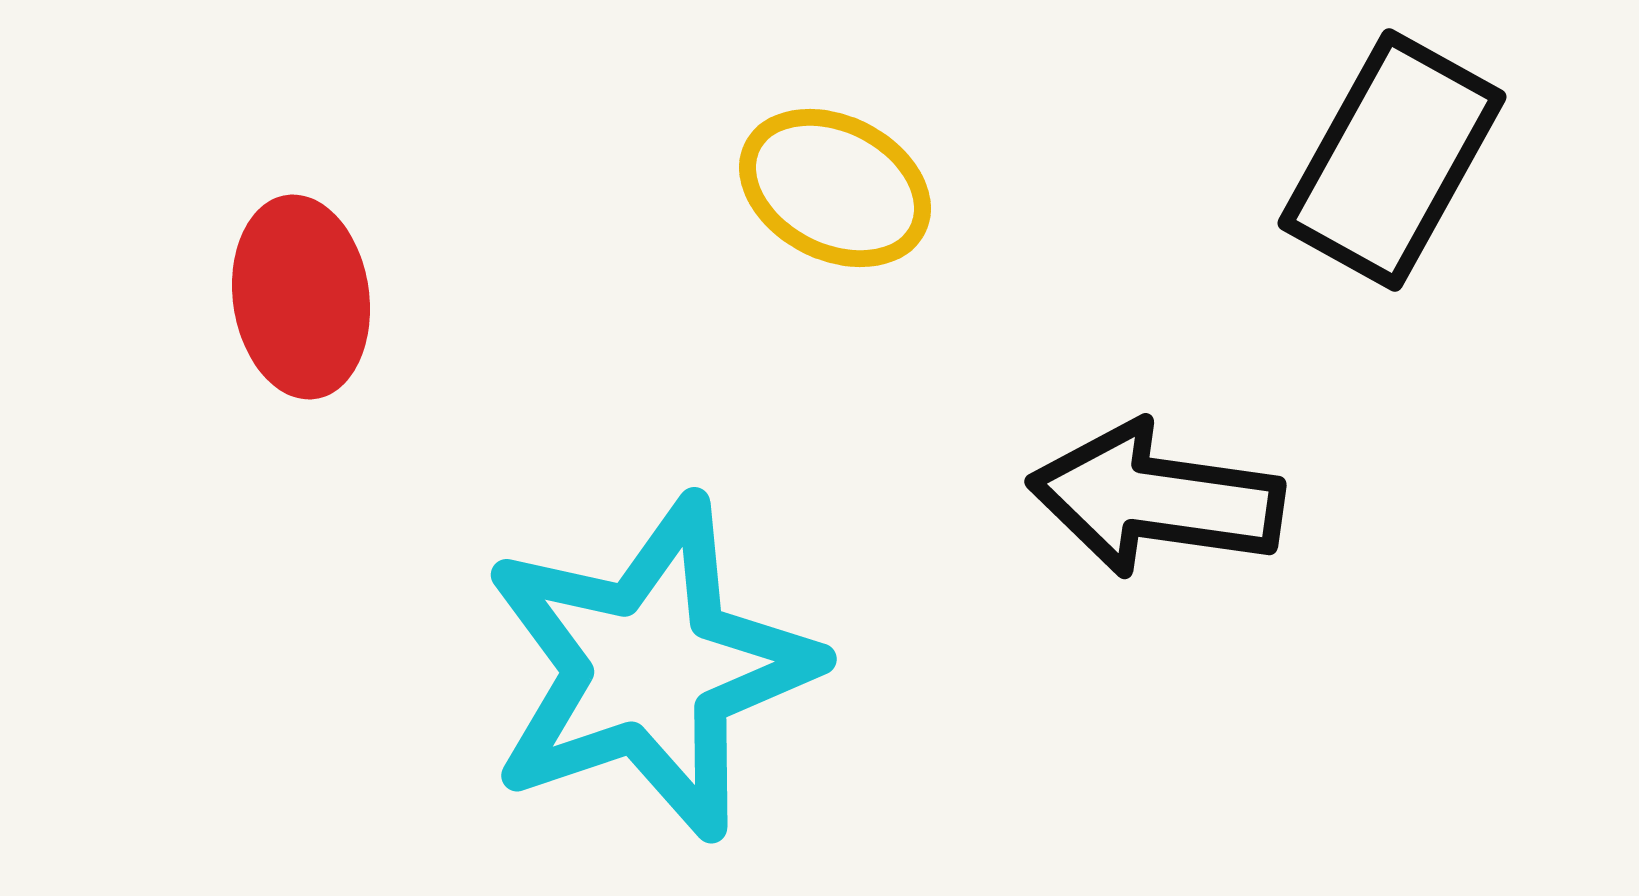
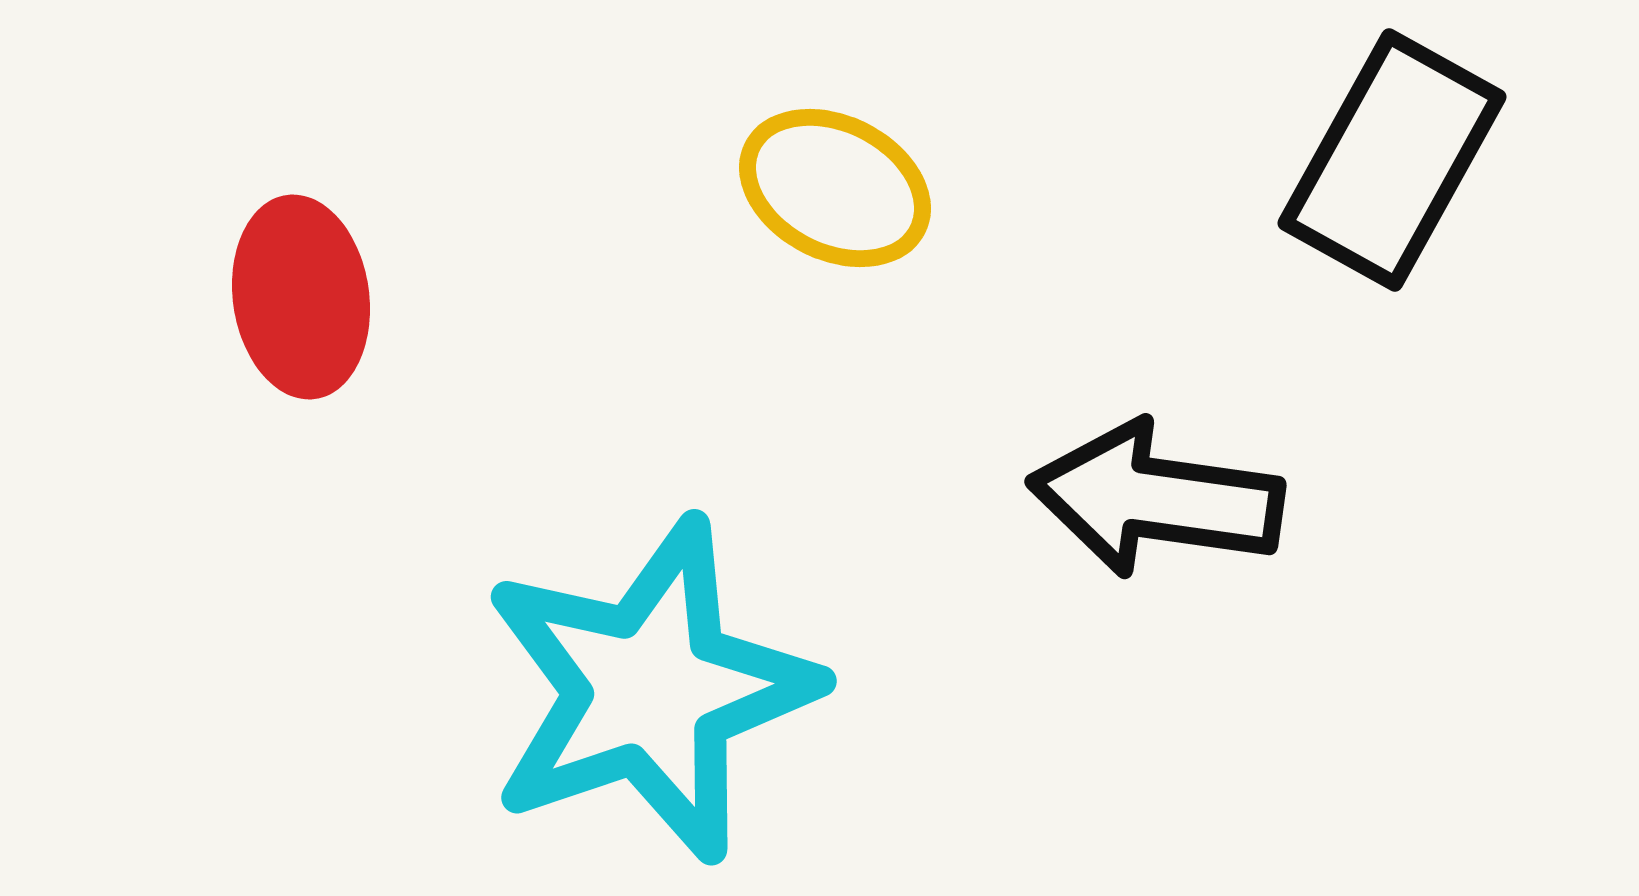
cyan star: moved 22 px down
